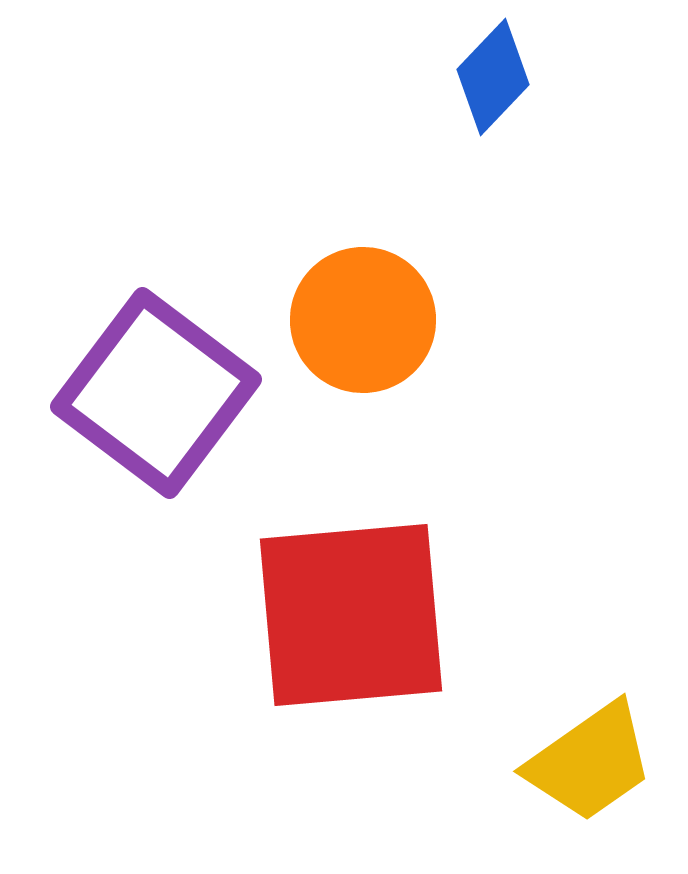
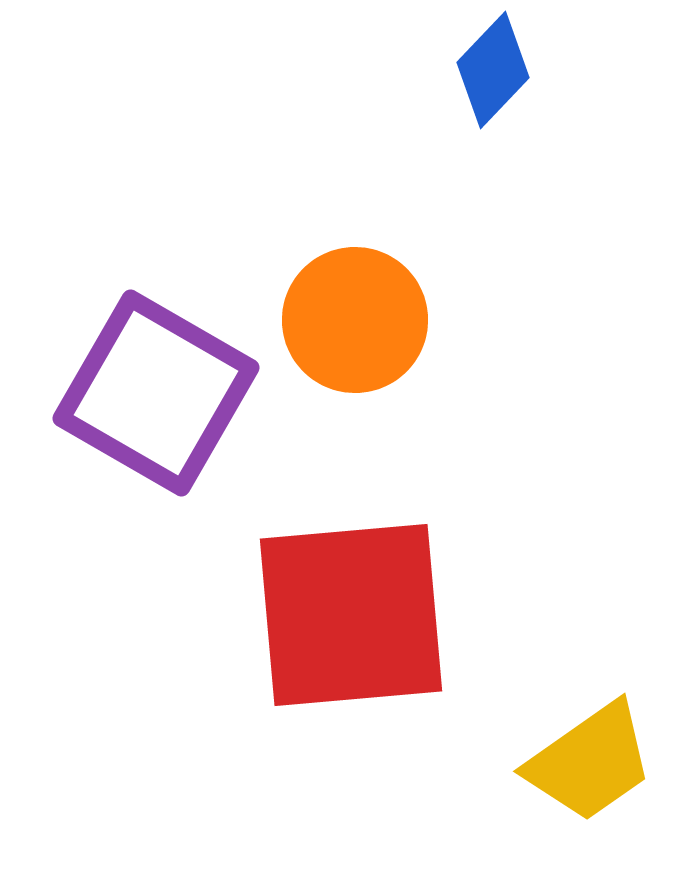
blue diamond: moved 7 px up
orange circle: moved 8 px left
purple square: rotated 7 degrees counterclockwise
